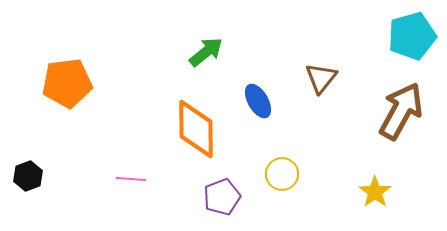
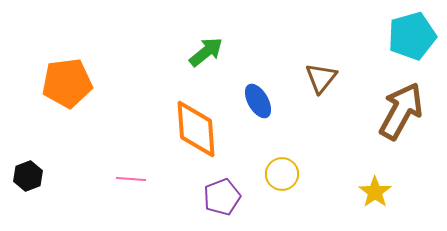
orange diamond: rotated 4 degrees counterclockwise
